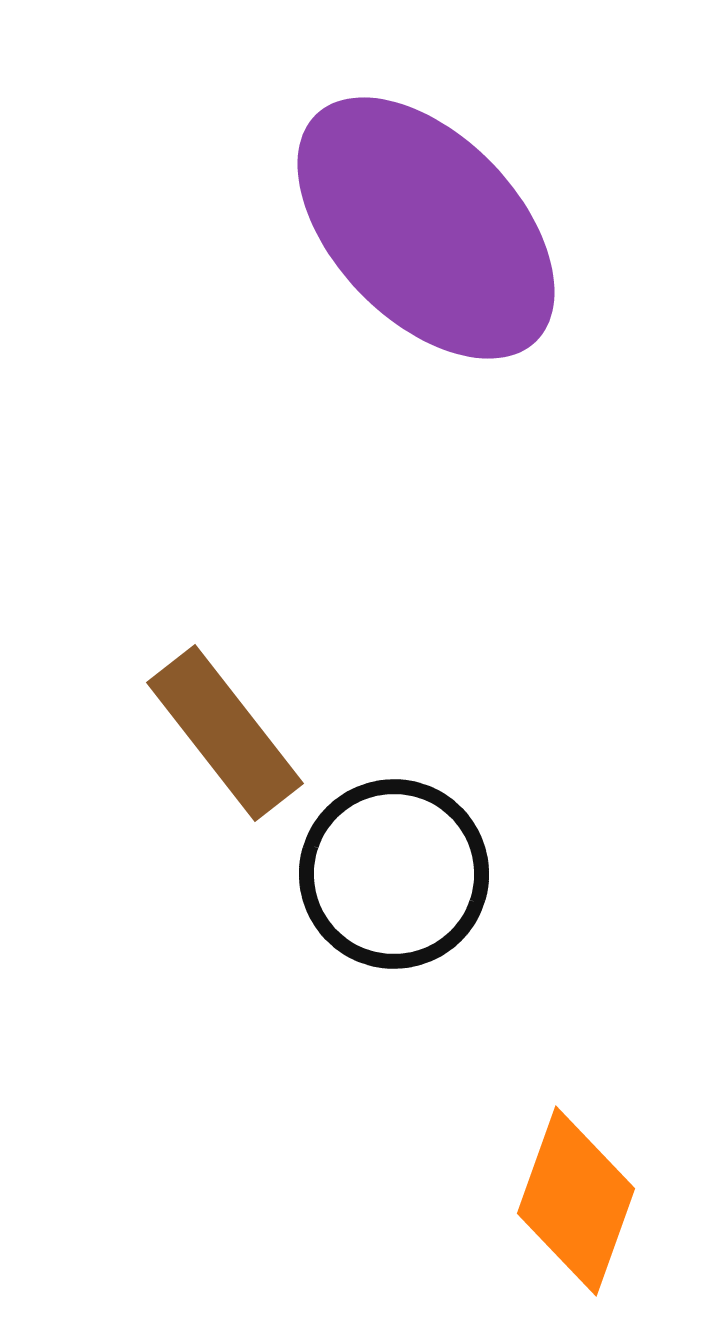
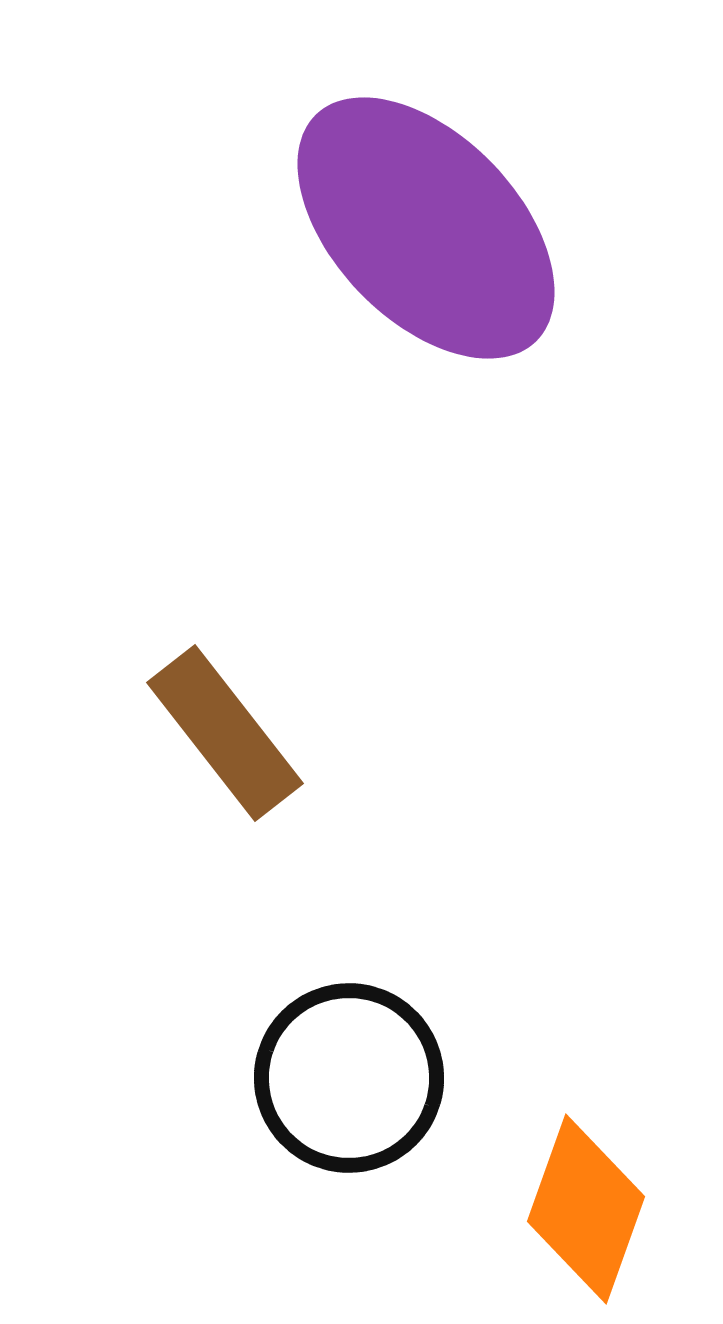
black circle: moved 45 px left, 204 px down
orange diamond: moved 10 px right, 8 px down
